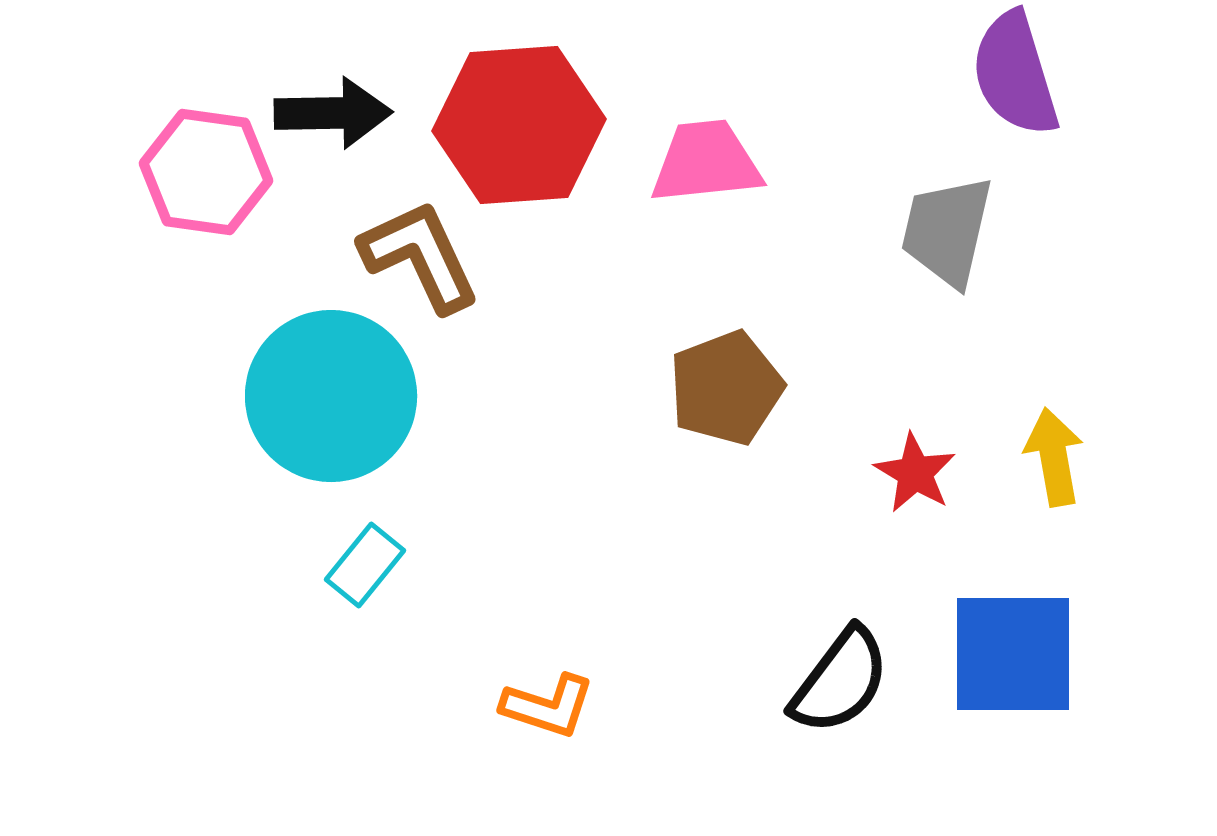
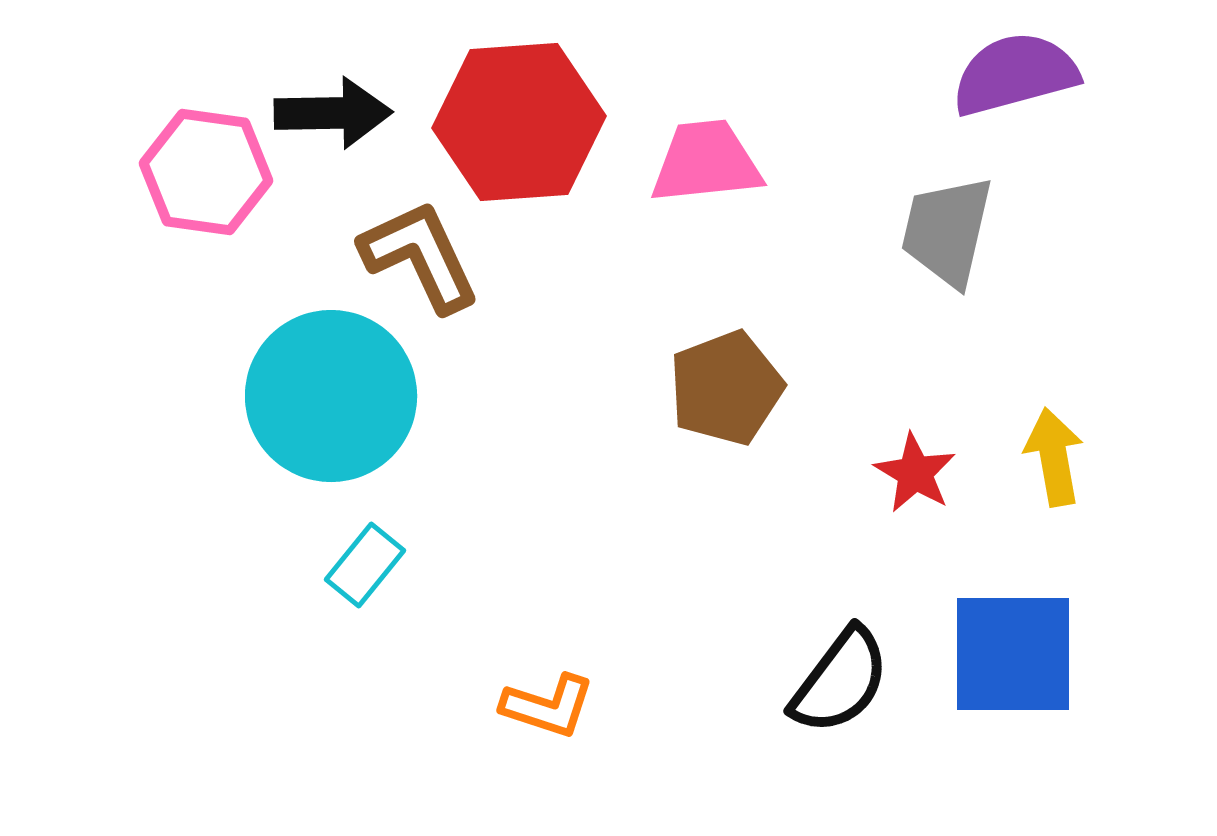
purple semicircle: rotated 92 degrees clockwise
red hexagon: moved 3 px up
